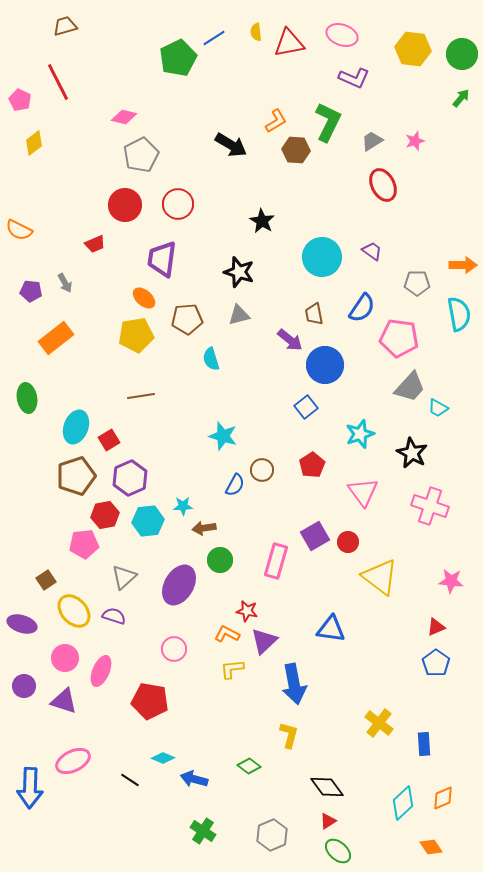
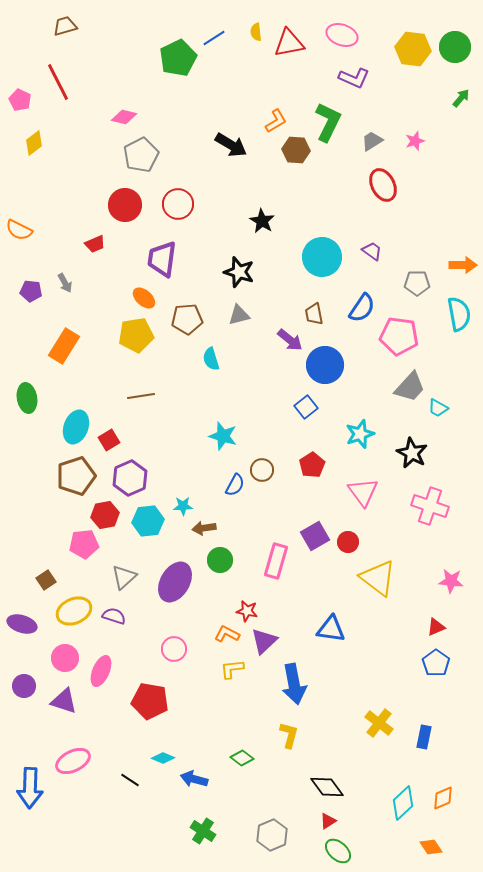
green circle at (462, 54): moved 7 px left, 7 px up
orange rectangle at (56, 338): moved 8 px right, 8 px down; rotated 20 degrees counterclockwise
pink pentagon at (399, 338): moved 2 px up
yellow triangle at (380, 577): moved 2 px left, 1 px down
purple ellipse at (179, 585): moved 4 px left, 3 px up
yellow ellipse at (74, 611): rotated 72 degrees counterclockwise
blue rectangle at (424, 744): moved 7 px up; rotated 15 degrees clockwise
green diamond at (249, 766): moved 7 px left, 8 px up
